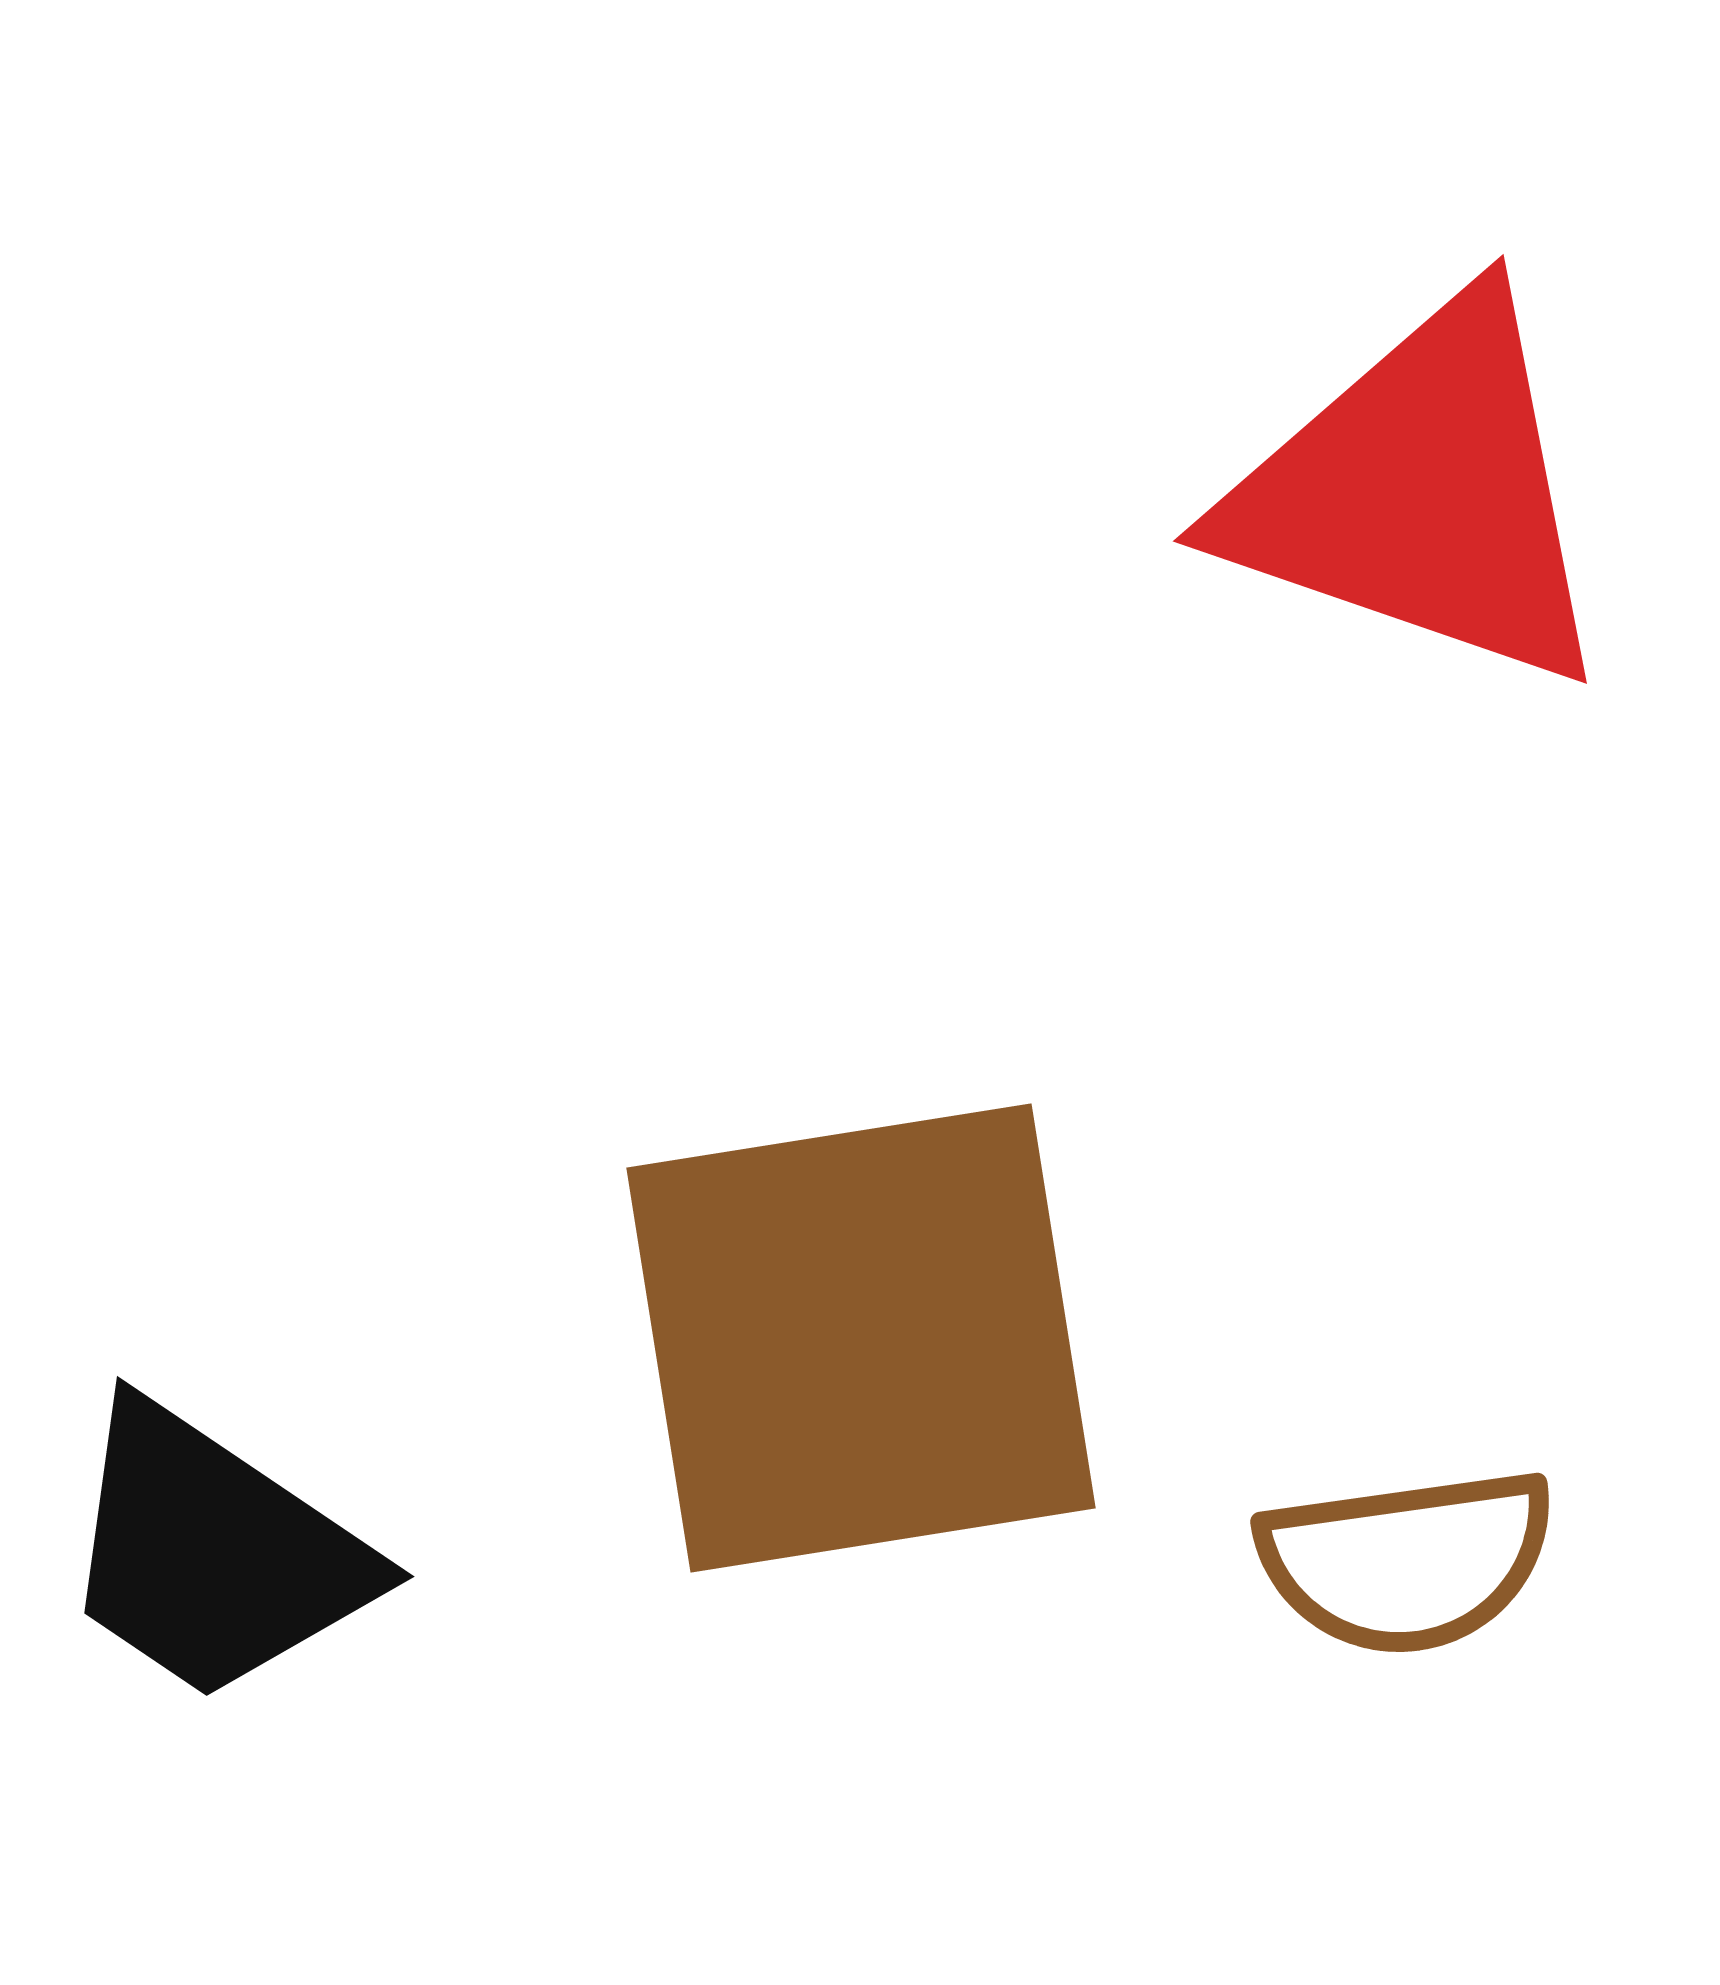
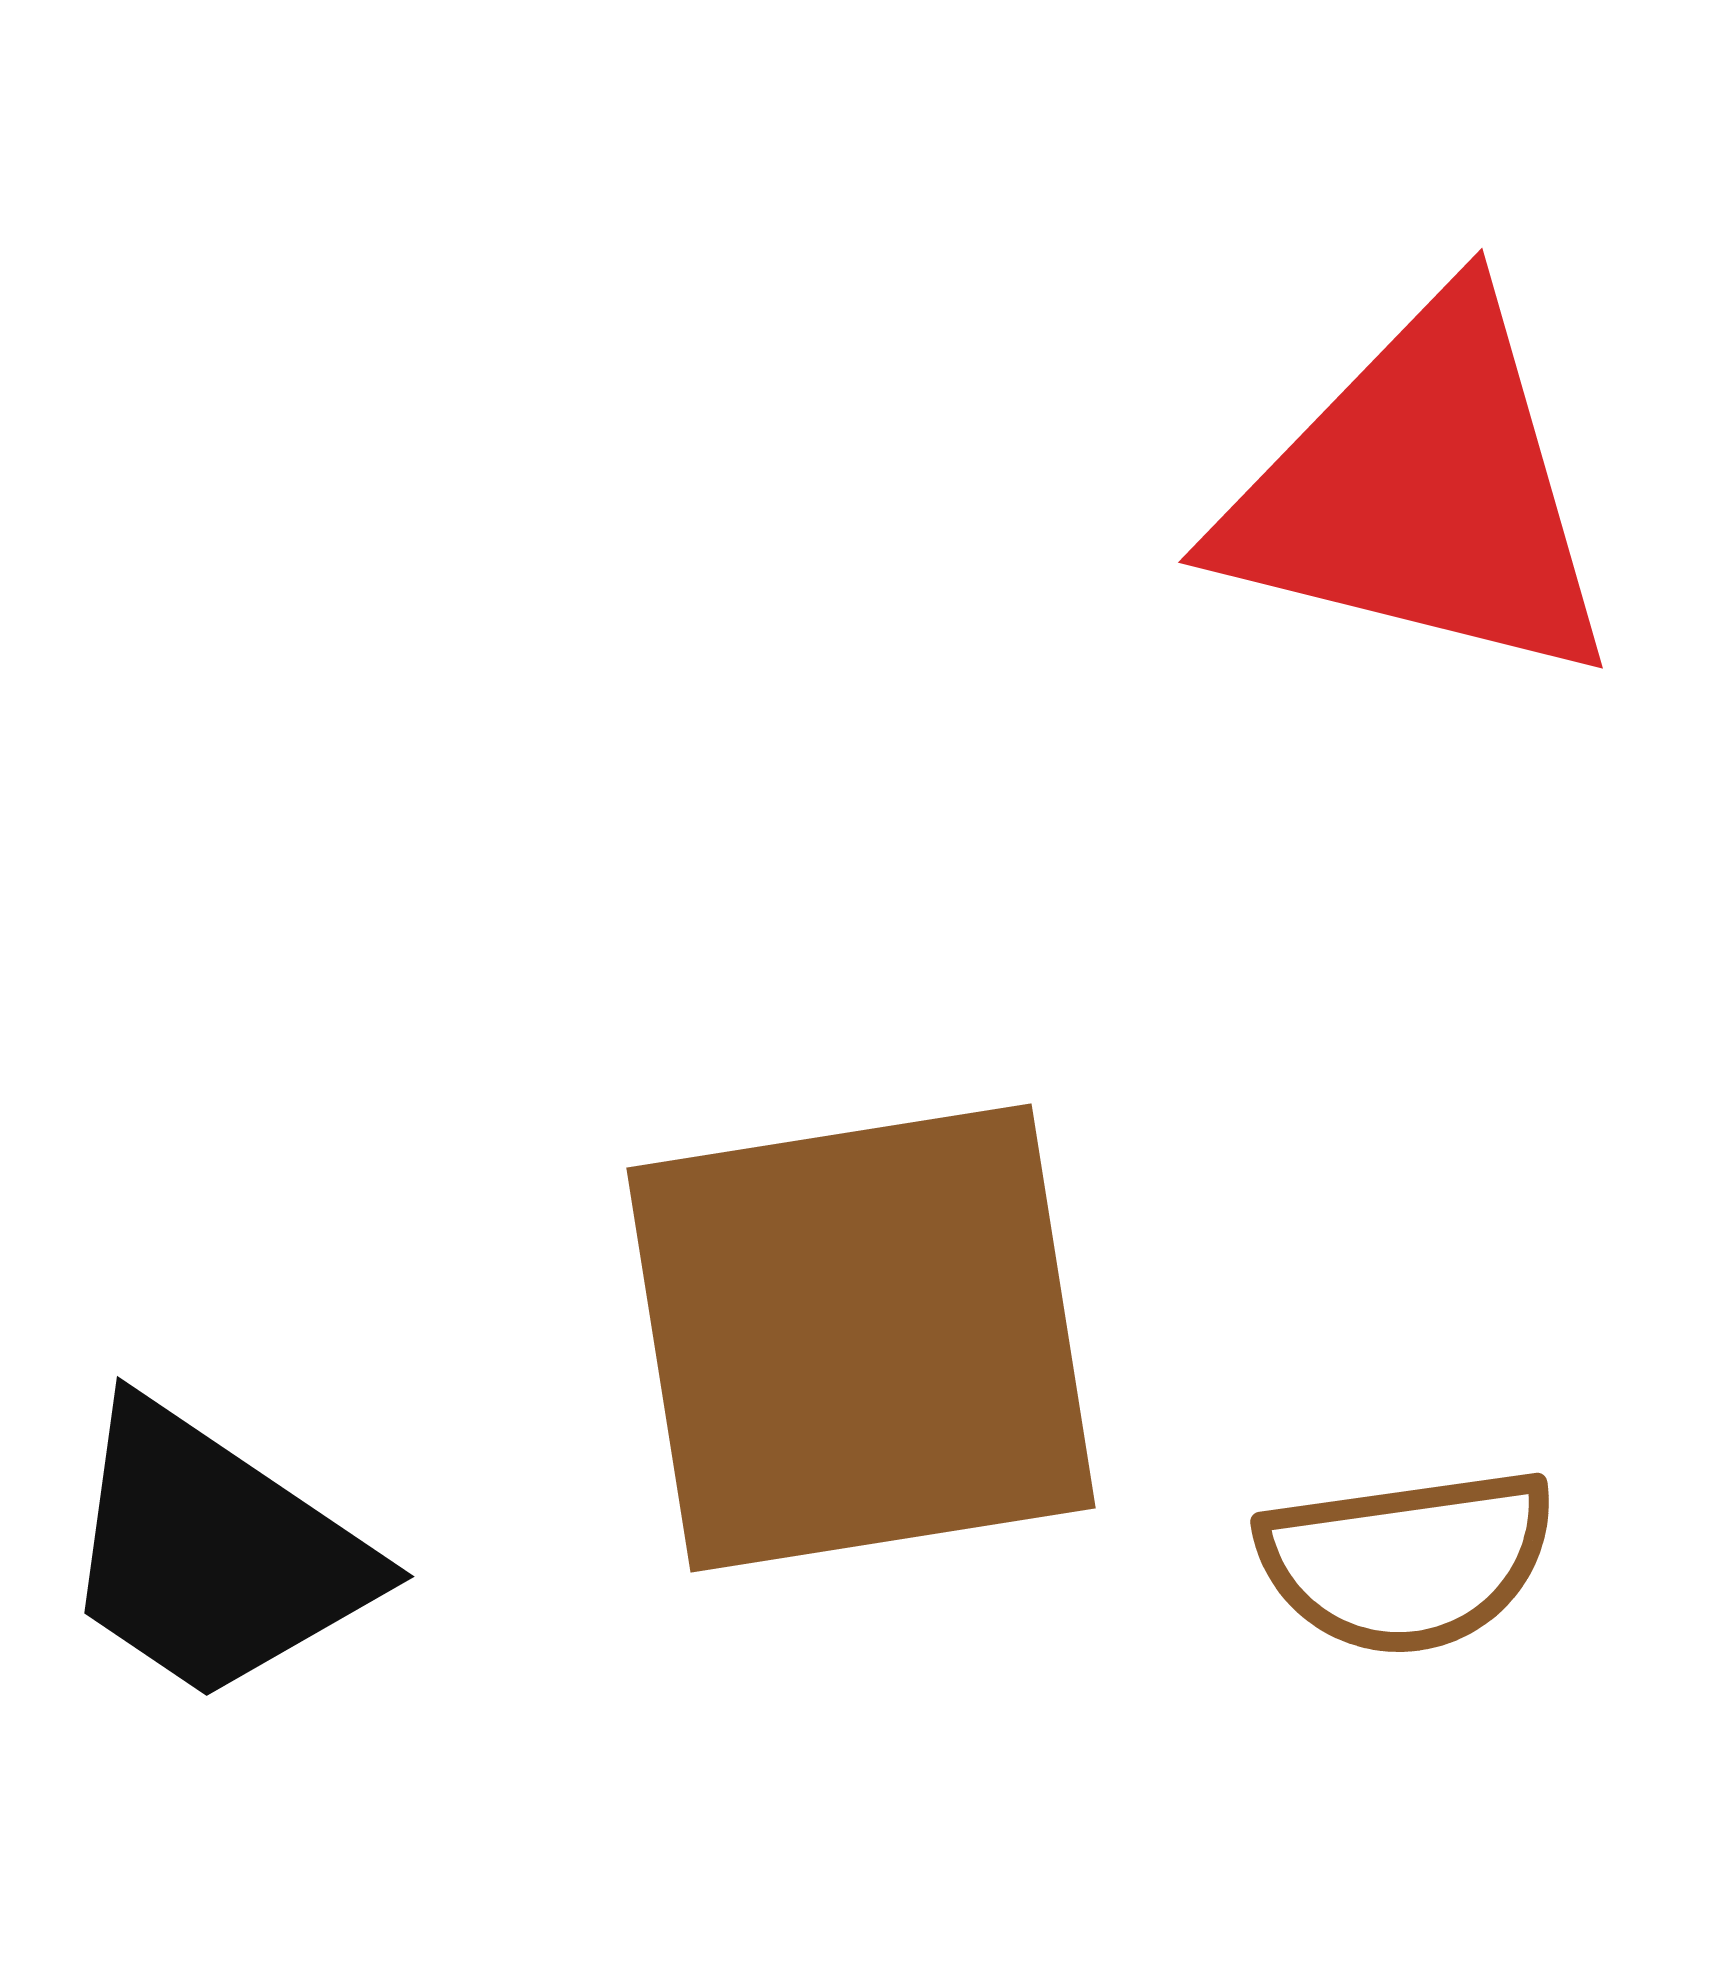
red triangle: rotated 5 degrees counterclockwise
